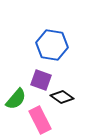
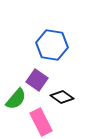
purple square: moved 4 px left; rotated 15 degrees clockwise
pink rectangle: moved 1 px right, 2 px down
